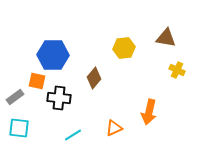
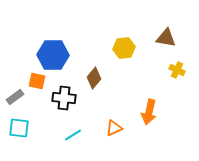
black cross: moved 5 px right
